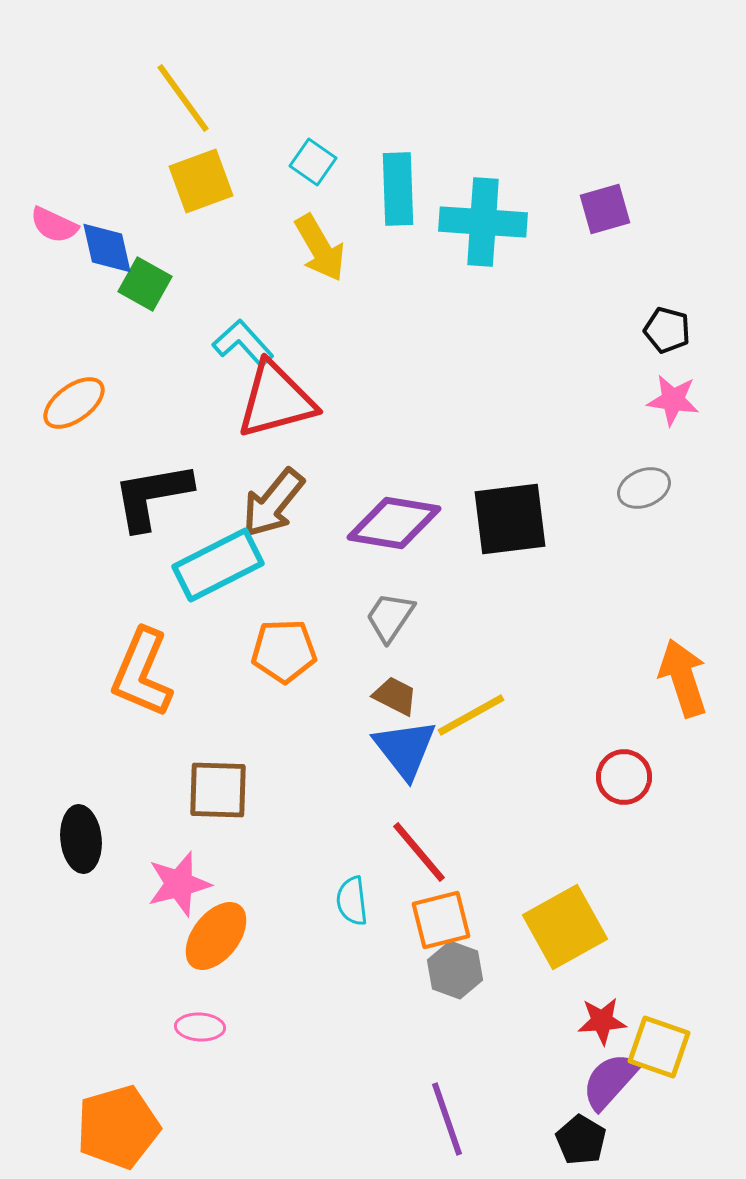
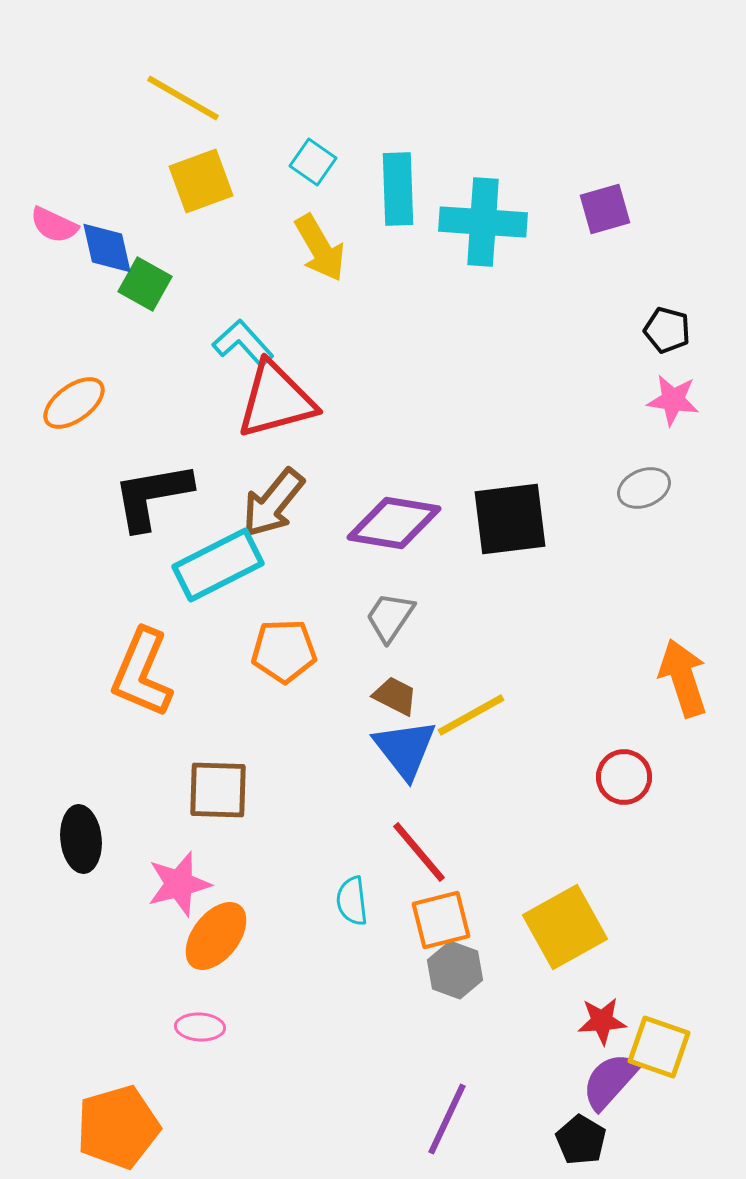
yellow line at (183, 98): rotated 24 degrees counterclockwise
purple line at (447, 1119): rotated 44 degrees clockwise
